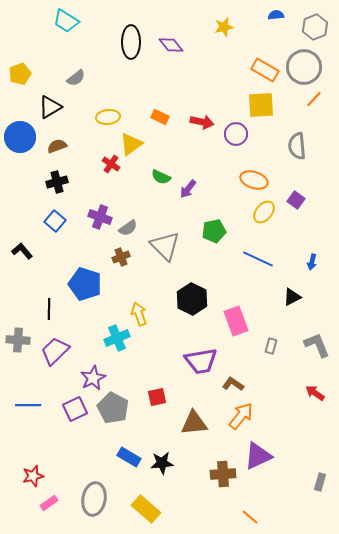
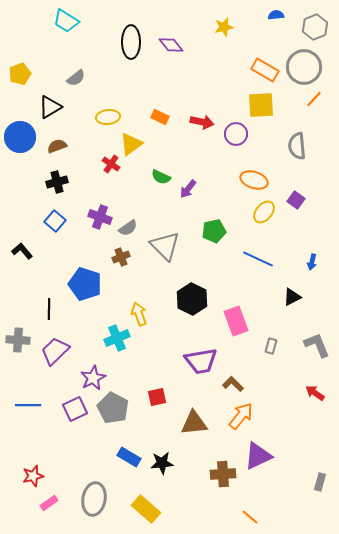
brown L-shape at (233, 384): rotated 10 degrees clockwise
